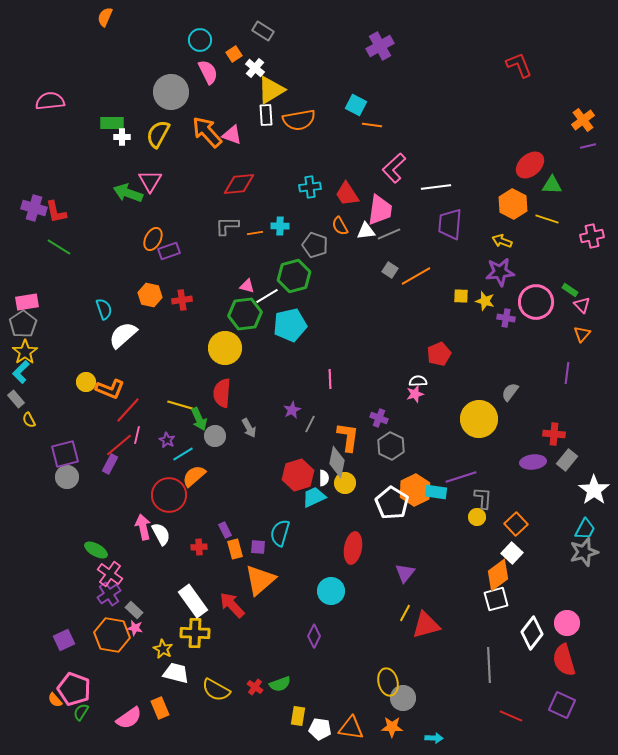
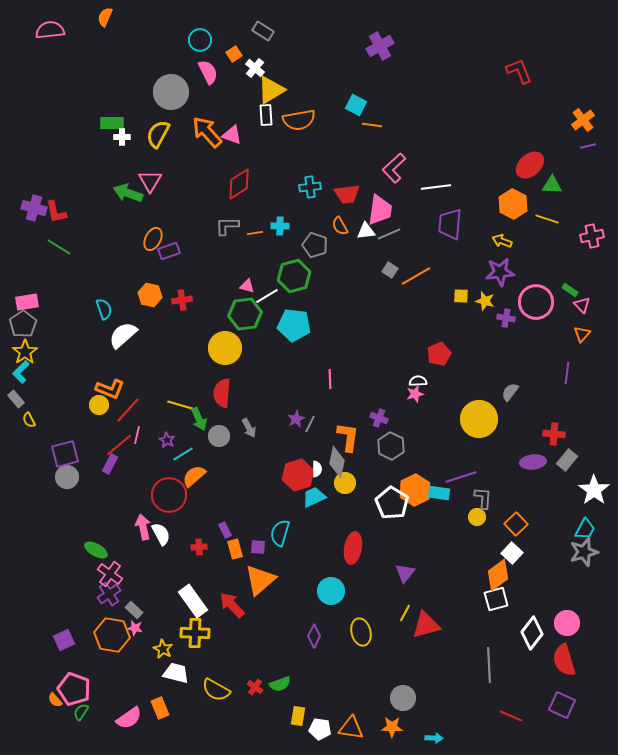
red L-shape at (519, 65): moved 6 px down
pink semicircle at (50, 101): moved 71 px up
red diamond at (239, 184): rotated 28 degrees counterclockwise
red trapezoid at (347, 194): rotated 64 degrees counterclockwise
cyan pentagon at (290, 325): moved 4 px right; rotated 20 degrees clockwise
yellow circle at (86, 382): moved 13 px right, 23 px down
purple star at (292, 410): moved 4 px right, 9 px down
gray circle at (215, 436): moved 4 px right
white semicircle at (324, 478): moved 7 px left, 9 px up
cyan rectangle at (436, 492): moved 3 px right, 1 px down
yellow ellipse at (388, 682): moved 27 px left, 50 px up
